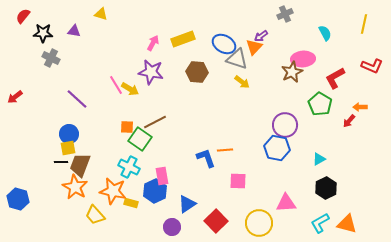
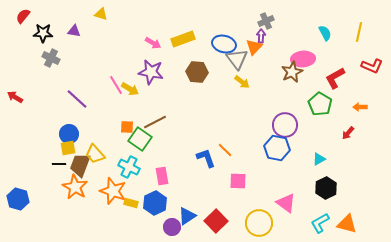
gray cross at (285, 14): moved 19 px left, 7 px down
yellow line at (364, 24): moved 5 px left, 8 px down
purple arrow at (261, 36): rotated 128 degrees clockwise
pink arrow at (153, 43): rotated 91 degrees clockwise
blue ellipse at (224, 44): rotated 15 degrees counterclockwise
gray triangle at (237, 59): rotated 35 degrees clockwise
red arrow at (15, 97): rotated 70 degrees clockwise
red arrow at (349, 121): moved 1 px left, 12 px down
orange line at (225, 150): rotated 49 degrees clockwise
black line at (61, 162): moved 2 px left, 2 px down
orange star at (113, 191): rotated 8 degrees clockwise
blue hexagon at (155, 191): moved 12 px down
pink triangle at (286, 203): rotated 40 degrees clockwise
blue triangle at (187, 204): moved 12 px down
yellow trapezoid at (95, 215): moved 61 px up
